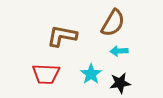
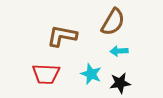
brown semicircle: moved 1 px up
cyan star: rotated 15 degrees counterclockwise
